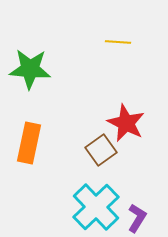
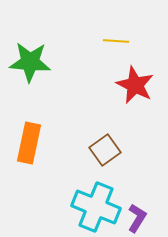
yellow line: moved 2 px left, 1 px up
green star: moved 7 px up
red star: moved 9 px right, 38 px up
brown square: moved 4 px right
cyan cross: rotated 24 degrees counterclockwise
